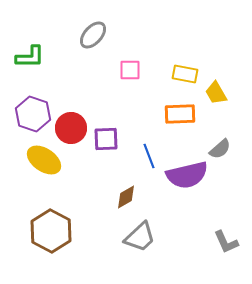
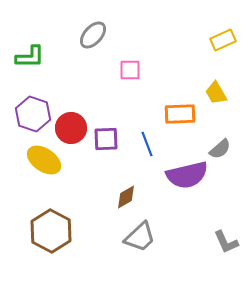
yellow rectangle: moved 38 px right, 34 px up; rotated 35 degrees counterclockwise
blue line: moved 2 px left, 12 px up
